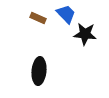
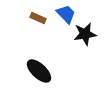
black star: rotated 15 degrees counterclockwise
black ellipse: rotated 52 degrees counterclockwise
